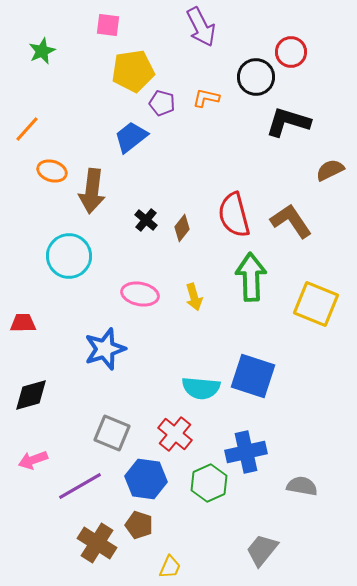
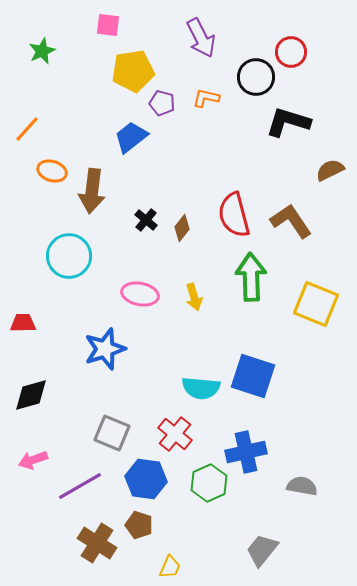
purple arrow: moved 11 px down
